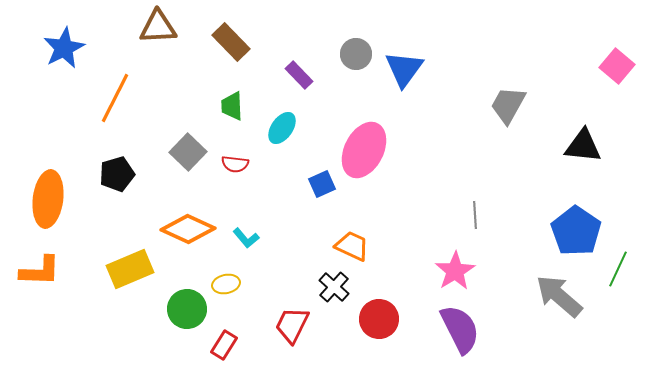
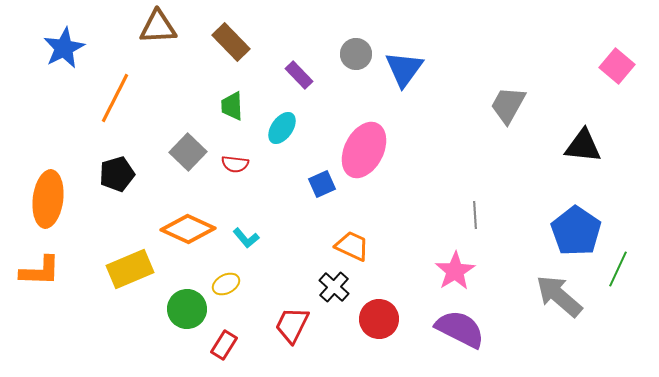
yellow ellipse: rotated 16 degrees counterclockwise
purple semicircle: rotated 36 degrees counterclockwise
